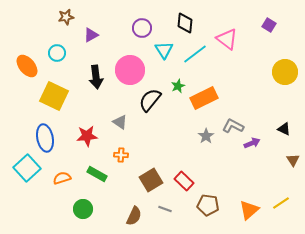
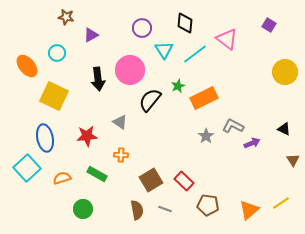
brown star: rotated 21 degrees clockwise
black arrow: moved 2 px right, 2 px down
brown semicircle: moved 3 px right, 6 px up; rotated 36 degrees counterclockwise
